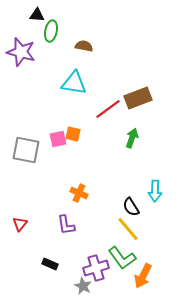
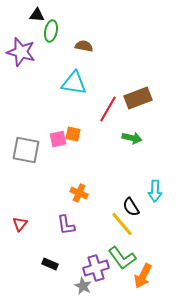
red line: rotated 24 degrees counterclockwise
green arrow: rotated 84 degrees clockwise
yellow line: moved 6 px left, 5 px up
